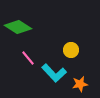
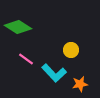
pink line: moved 2 px left, 1 px down; rotated 14 degrees counterclockwise
